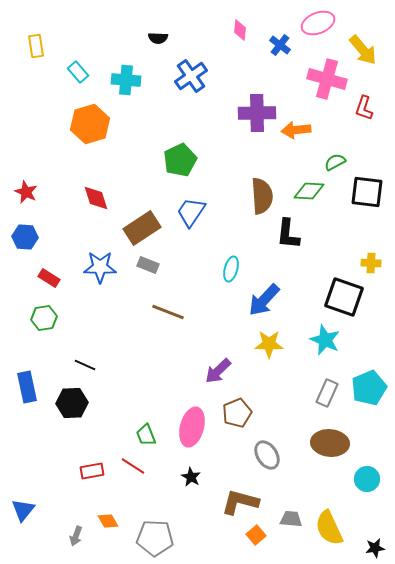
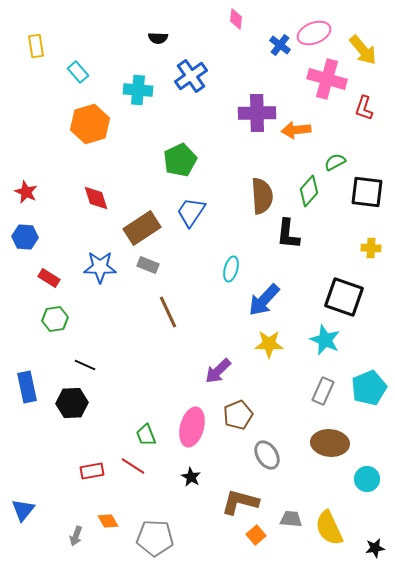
pink ellipse at (318, 23): moved 4 px left, 10 px down
pink diamond at (240, 30): moved 4 px left, 11 px up
cyan cross at (126, 80): moved 12 px right, 10 px down
green diamond at (309, 191): rotated 52 degrees counterclockwise
yellow cross at (371, 263): moved 15 px up
brown line at (168, 312): rotated 44 degrees clockwise
green hexagon at (44, 318): moved 11 px right, 1 px down
gray rectangle at (327, 393): moved 4 px left, 2 px up
brown pentagon at (237, 413): moved 1 px right, 2 px down
